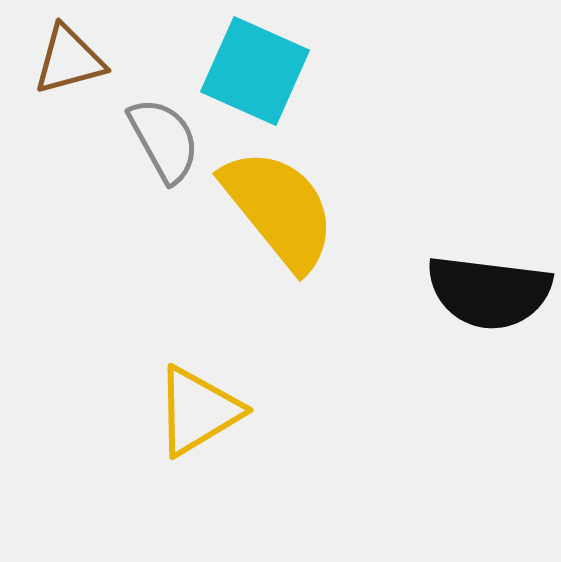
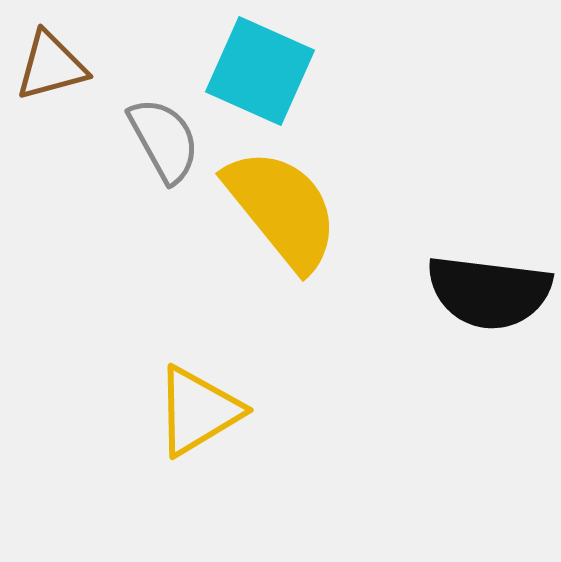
brown triangle: moved 18 px left, 6 px down
cyan square: moved 5 px right
yellow semicircle: moved 3 px right
